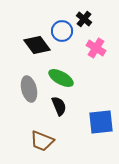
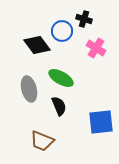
black cross: rotated 21 degrees counterclockwise
